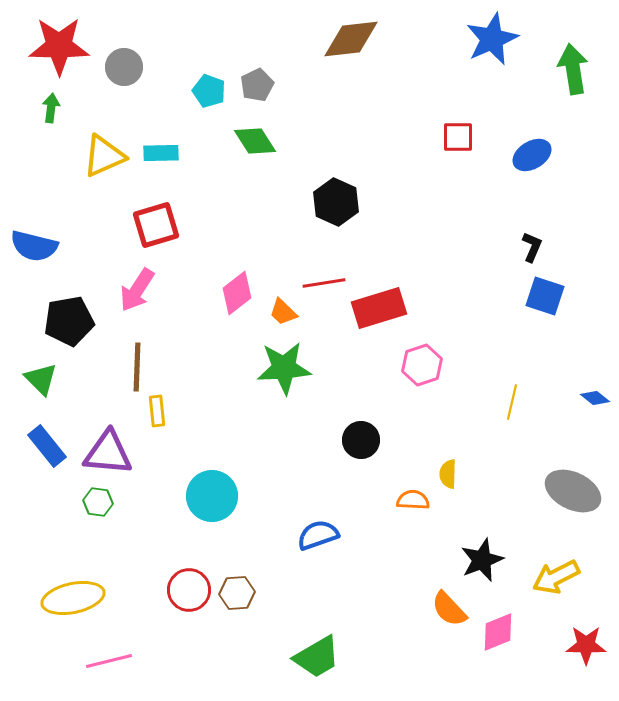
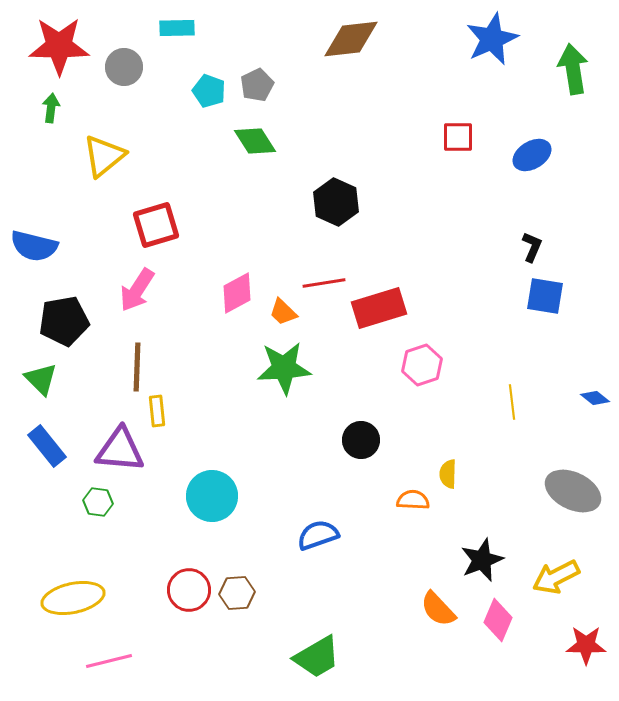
cyan rectangle at (161, 153): moved 16 px right, 125 px up
yellow triangle at (104, 156): rotated 15 degrees counterclockwise
pink diamond at (237, 293): rotated 9 degrees clockwise
blue square at (545, 296): rotated 9 degrees counterclockwise
black pentagon at (69, 321): moved 5 px left
yellow line at (512, 402): rotated 20 degrees counterclockwise
purple triangle at (108, 453): moved 12 px right, 3 px up
orange semicircle at (449, 609): moved 11 px left
pink diamond at (498, 632): moved 12 px up; rotated 45 degrees counterclockwise
